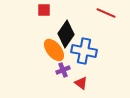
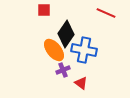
blue cross: moved 1 px up
